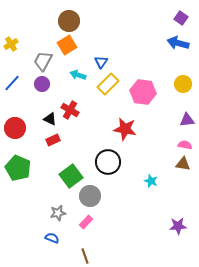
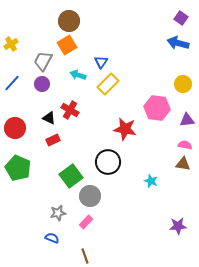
pink hexagon: moved 14 px right, 16 px down
black triangle: moved 1 px left, 1 px up
